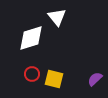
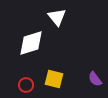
white diamond: moved 5 px down
red circle: moved 6 px left, 11 px down
purple semicircle: rotated 84 degrees counterclockwise
